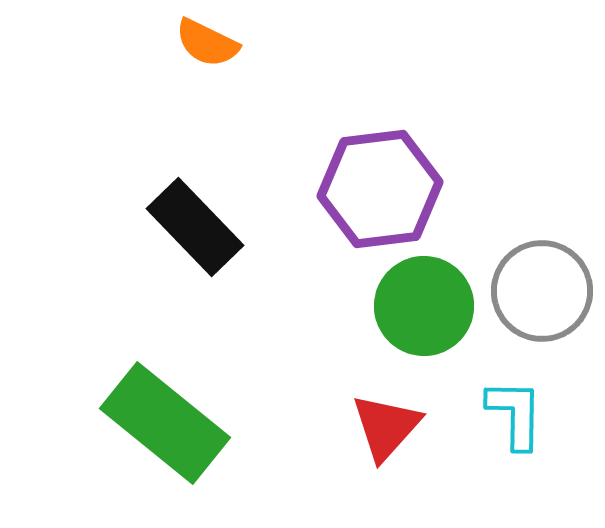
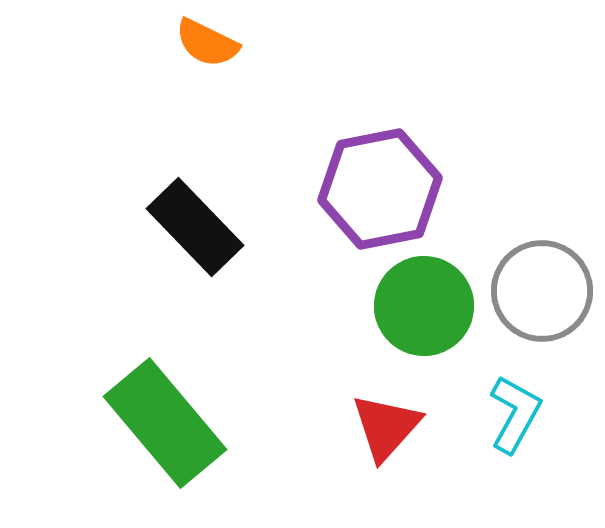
purple hexagon: rotated 4 degrees counterclockwise
cyan L-shape: rotated 28 degrees clockwise
green rectangle: rotated 11 degrees clockwise
